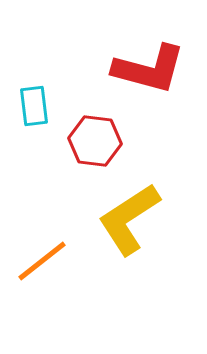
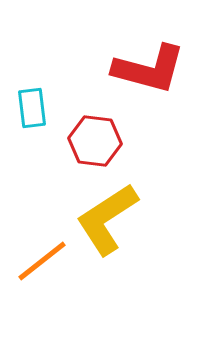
cyan rectangle: moved 2 px left, 2 px down
yellow L-shape: moved 22 px left
